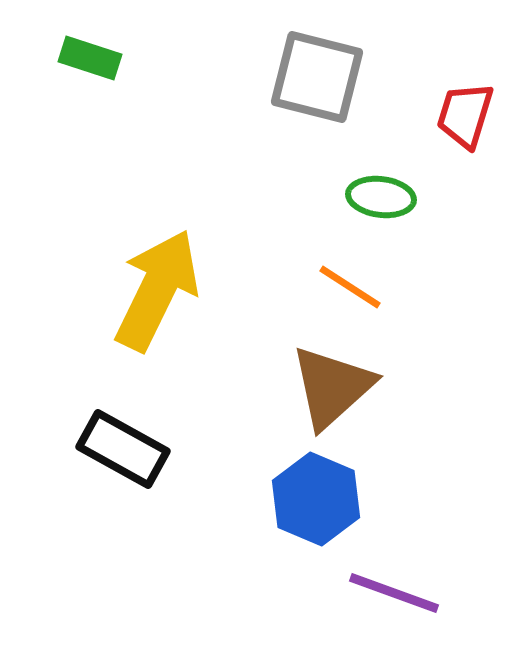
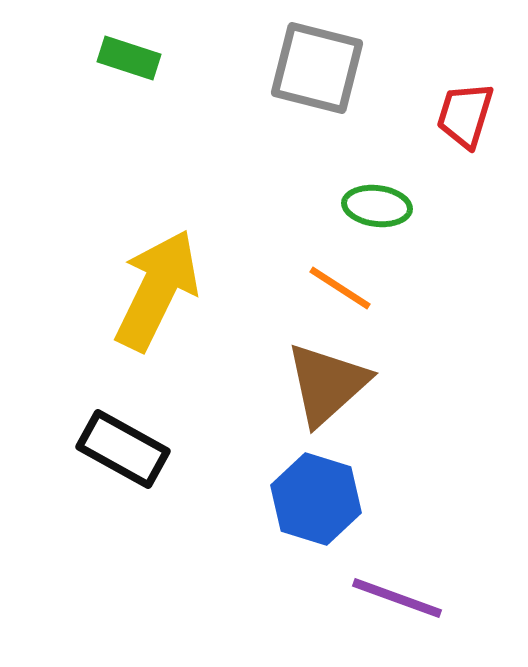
green rectangle: moved 39 px right
gray square: moved 9 px up
green ellipse: moved 4 px left, 9 px down
orange line: moved 10 px left, 1 px down
brown triangle: moved 5 px left, 3 px up
blue hexagon: rotated 6 degrees counterclockwise
purple line: moved 3 px right, 5 px down
